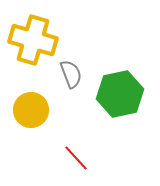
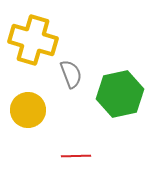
yellow circle: moved 3 px left
red line: moved 2 px up; rotated 48 degrees counterclockwise
